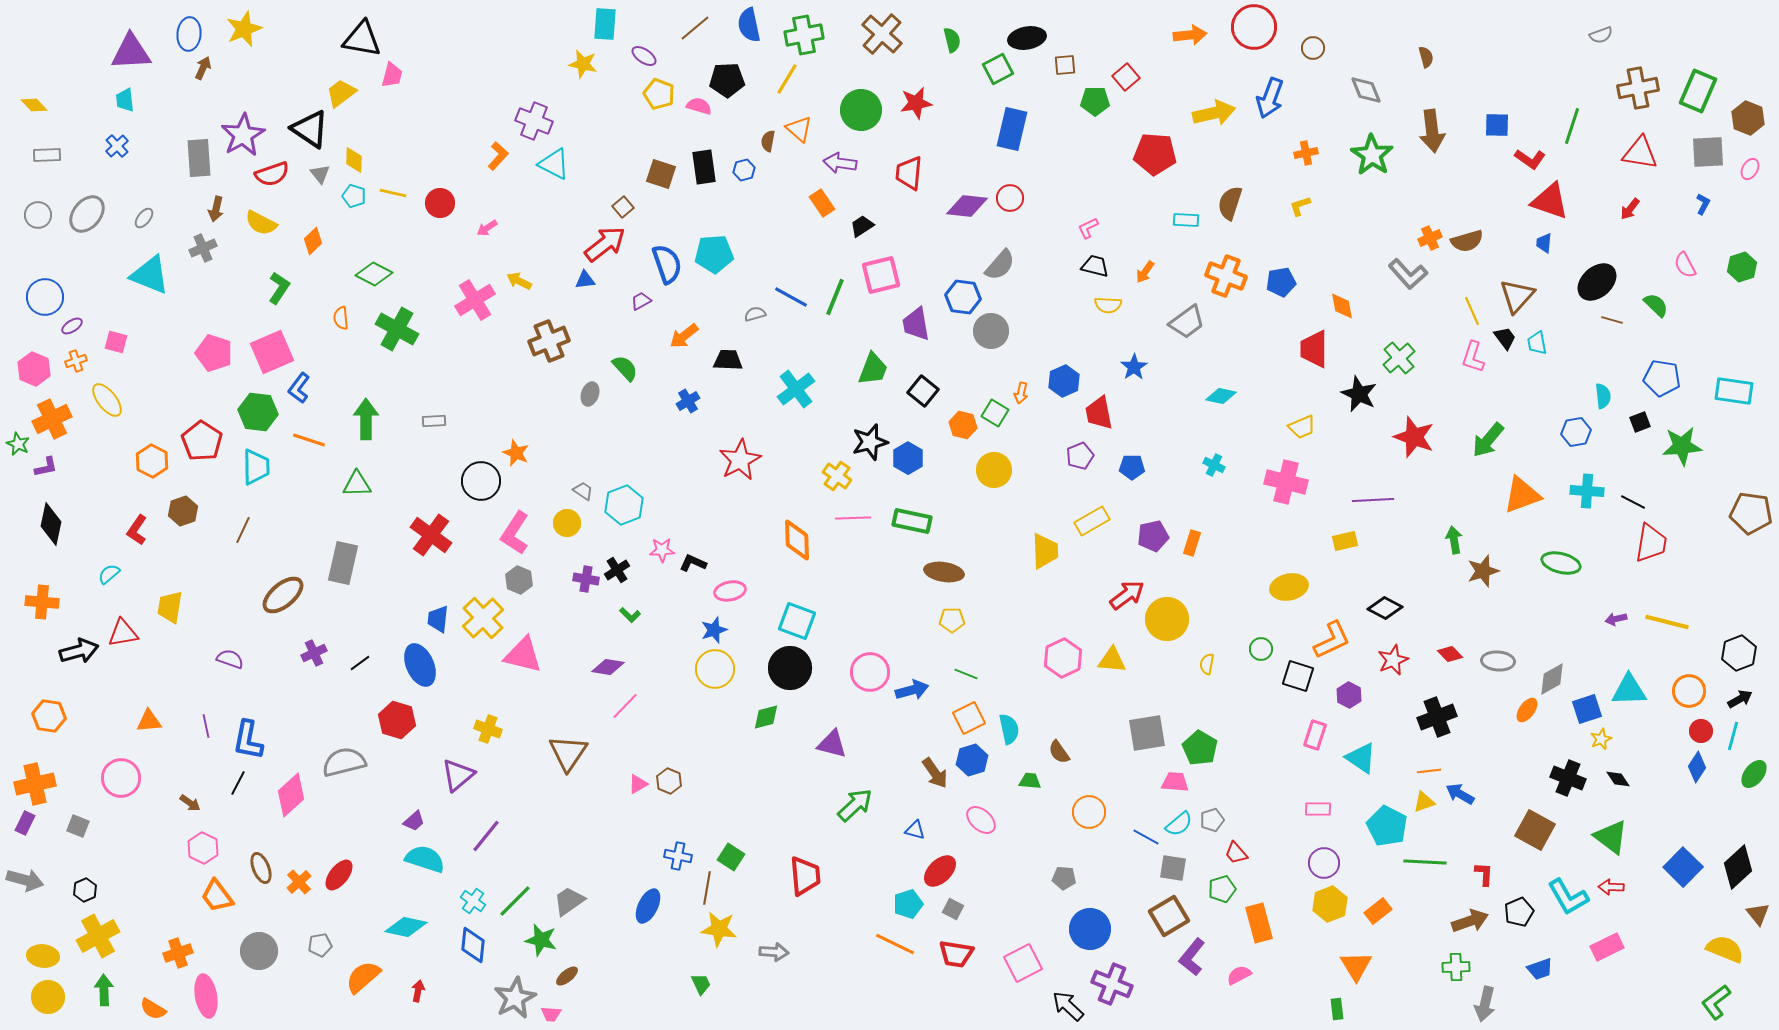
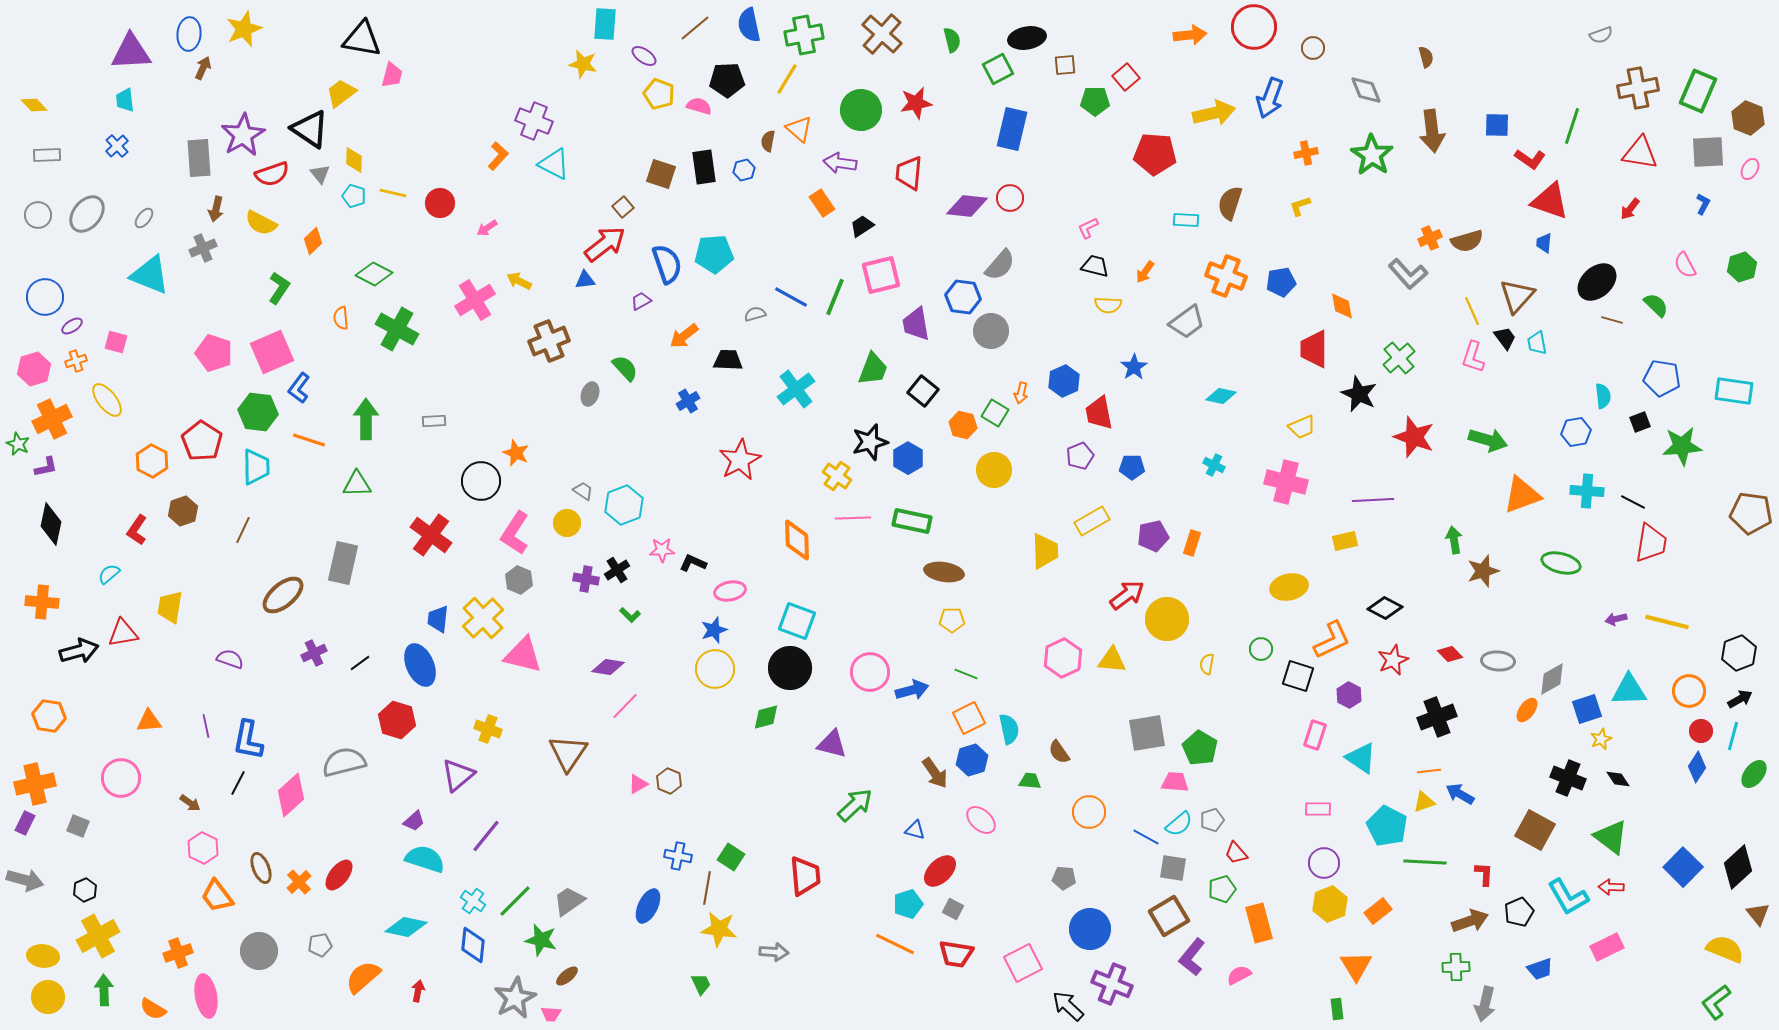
pink hexagon at (34, 369): rotated 20 degrees clockwise
green arrow at (1488, 440): rotated 114 degrees counterclockwise
